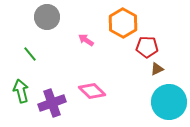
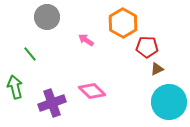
green arrow: moved 6 px left, 4 px up
